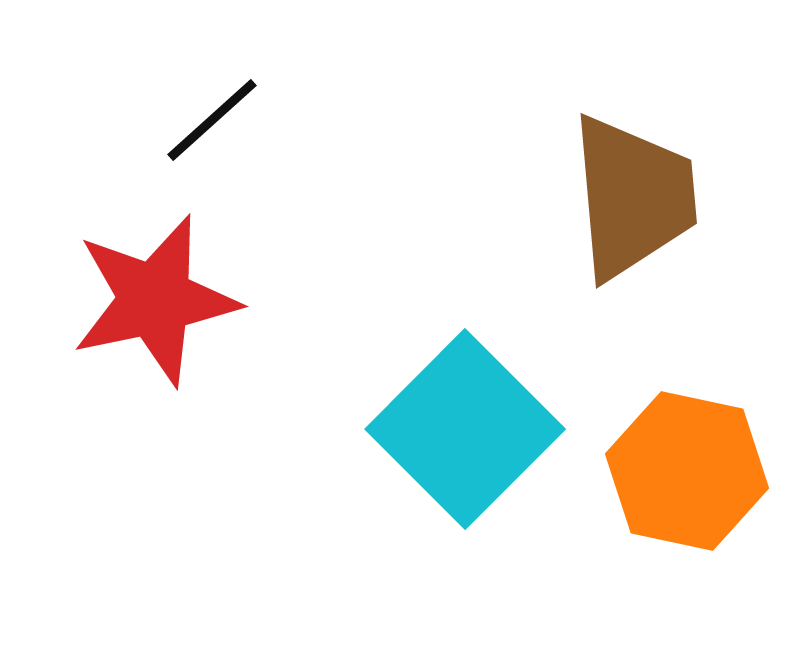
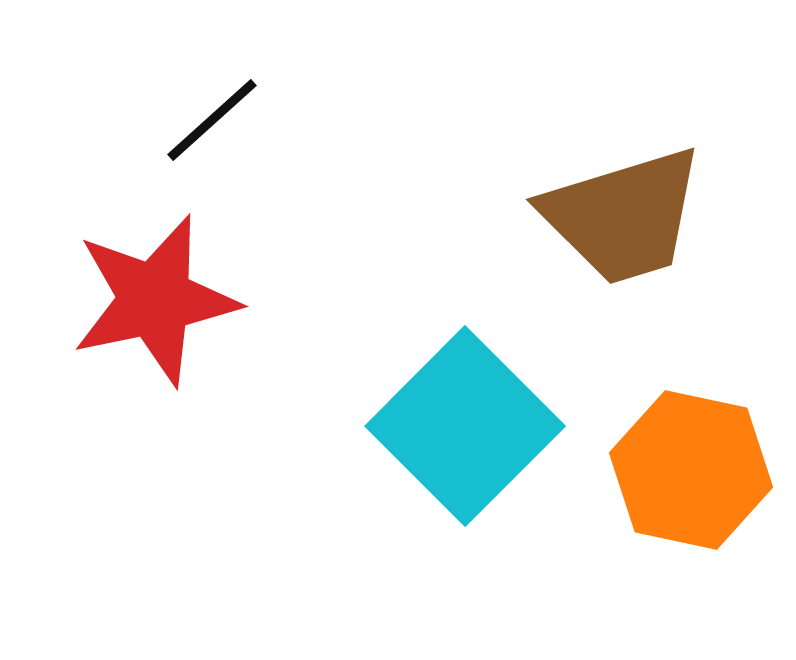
brown trapezoid: moved 10 px left, 19 px down; rotated 78 degrees clockwise
cyan square: moved 3 px up
orange hexagon: moved 4 px right, 1 px up
